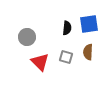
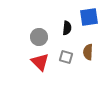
blue square: moved 7 px up
gray circle: moved 12 px right
